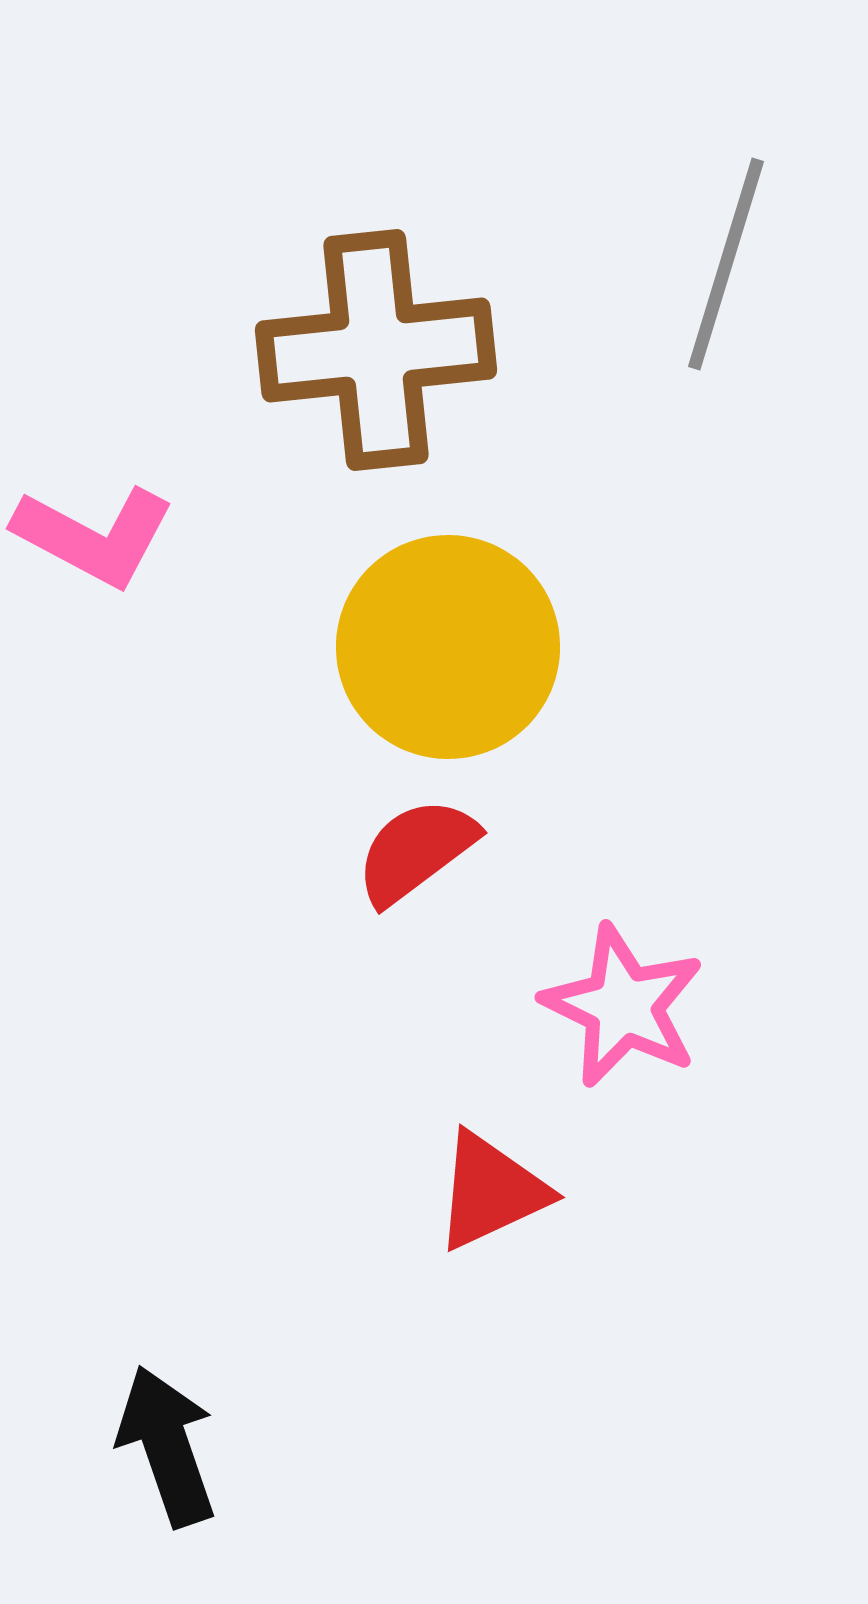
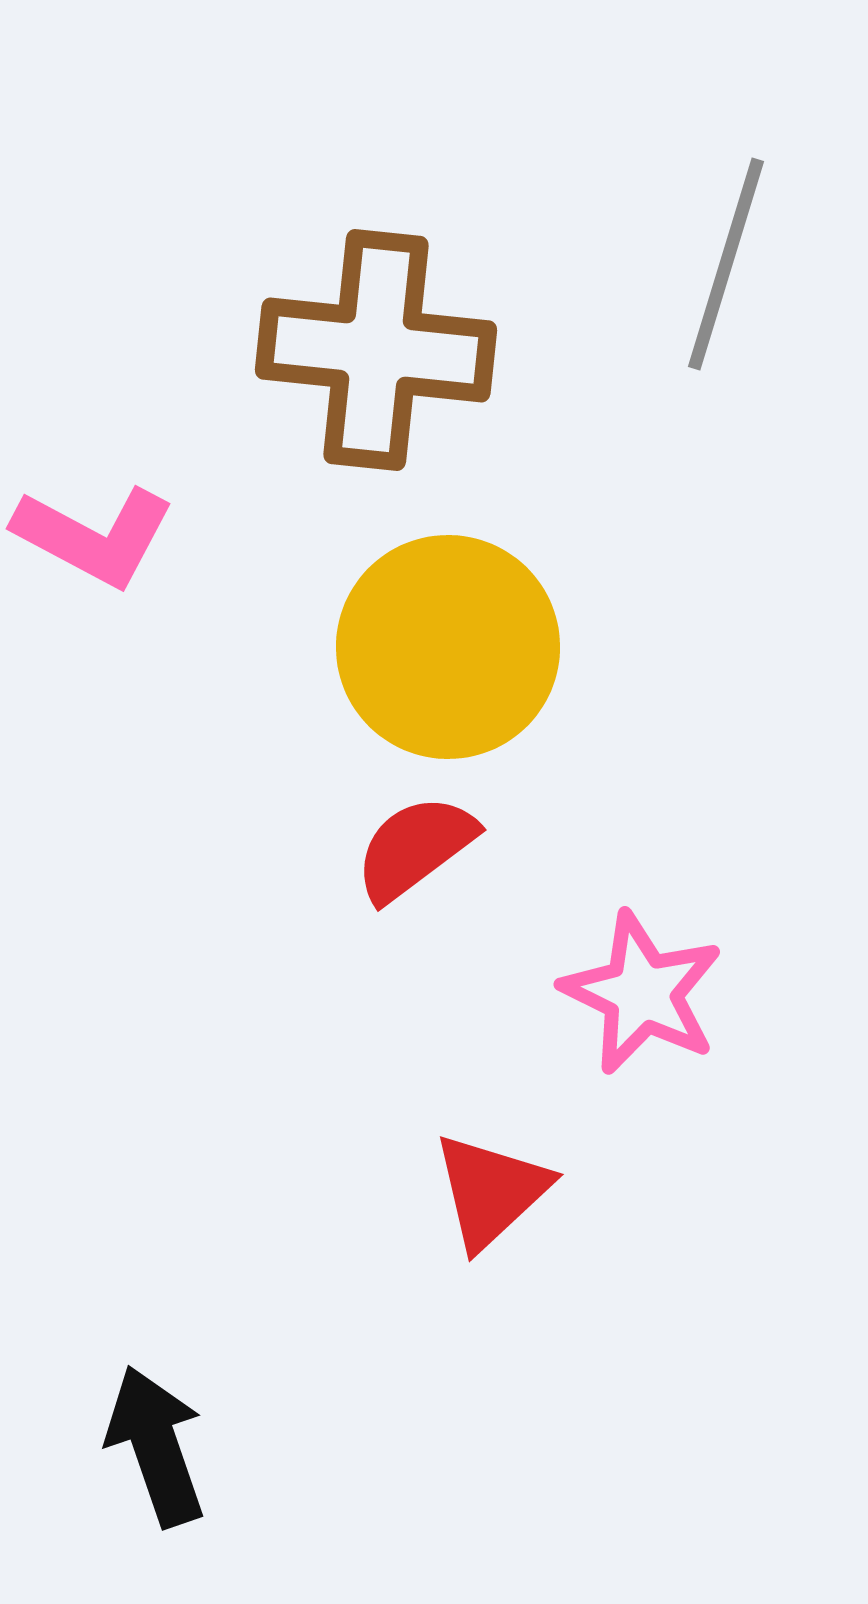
brown cross: rotated 12 degrees clockwise
red semicircle: moved 1 px left, 3 px up
pink star: moved 19 px right, 13 px up
red triangle: rotated 18 degrees counterclockwise
black arrow: moved 11 px left
